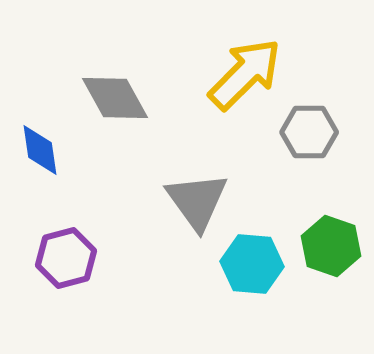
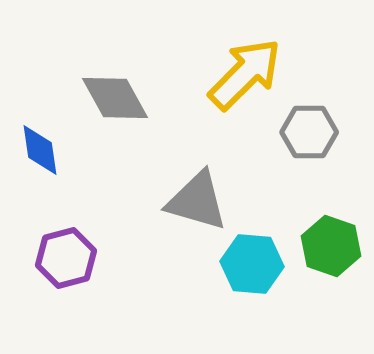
gray triangle: rotated 38 degrees counterclockwise
